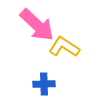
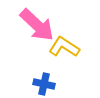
blue cross: rotated 15 degrees clockwise
